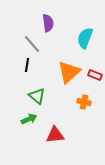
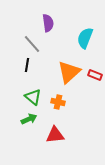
green triangle: moved 4 px left, 1 px down
orange cross: moved 26 px left
